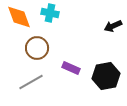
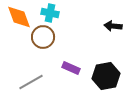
black arrow: rotated 30 degrees clockwise
brown circle: moved 6 px right, 11 px up
